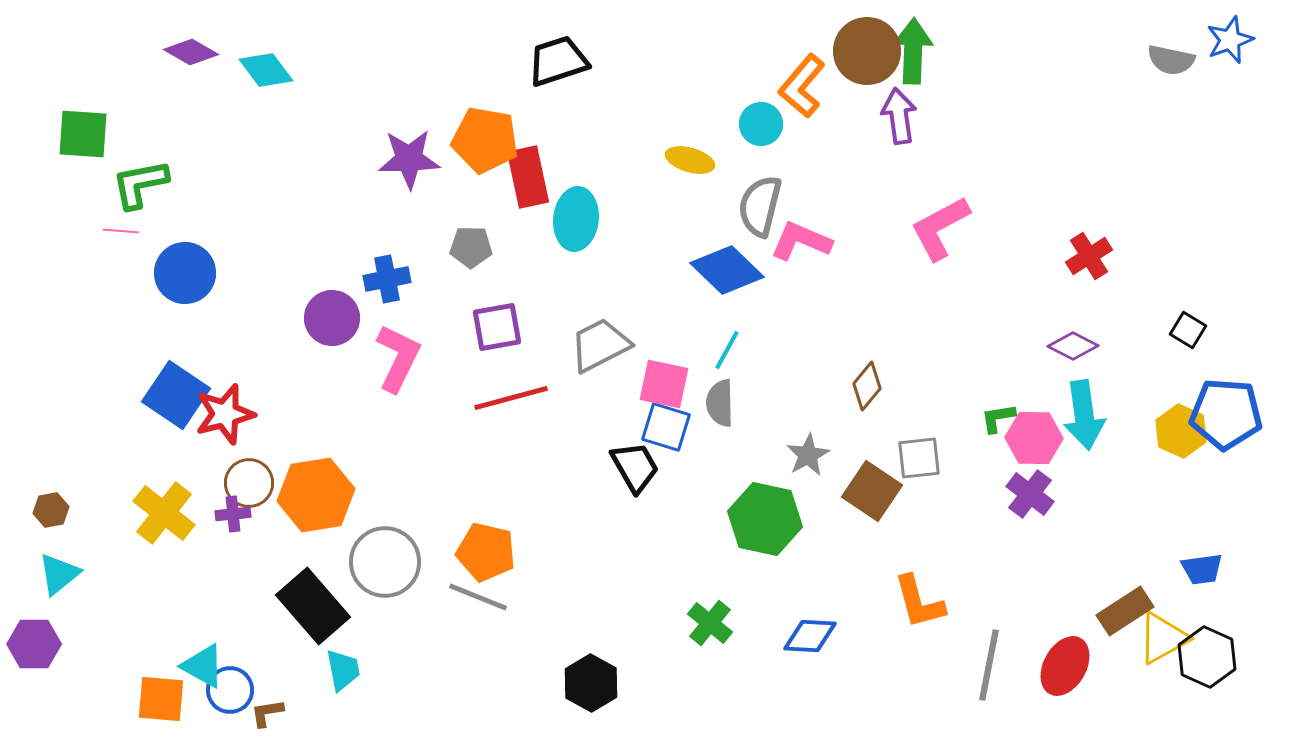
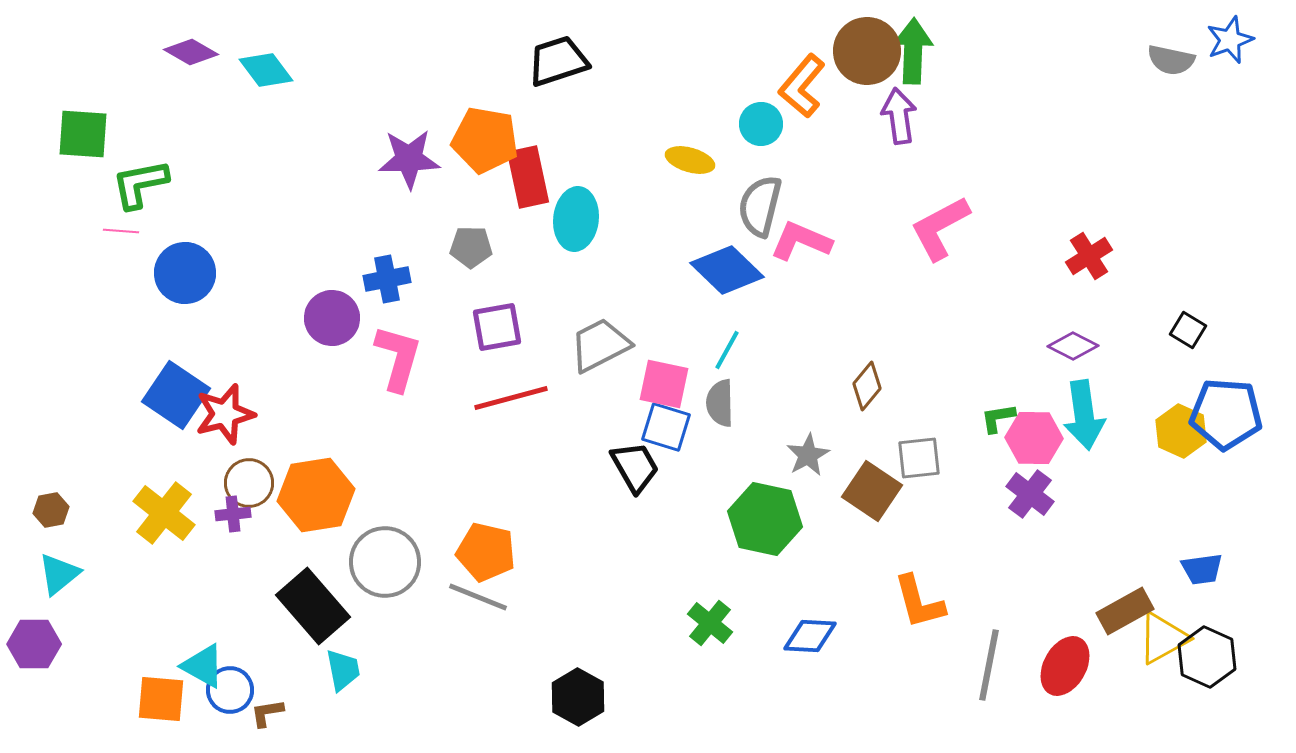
pink L-shape at (398, 358): rotated 10 degrees counterclockwise
brown rectangle at (1125, 611): rotated 4 degrees clockwise
black hexagon at (591, 683): moved 13 px left, 14 px down
